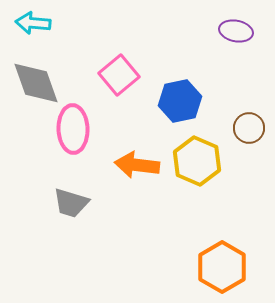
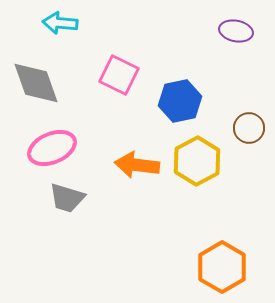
cyan arrow: moved 27 px right
pink square: rotated 24 degrees counterclockwise
pink ellipse: moved 21 px left, 19 px down; rotated 69 degrees clockwise
yellow hexagon: rotated 9 degrees clockwise
gray trapezoid: moved 4 px left, 5 px up
